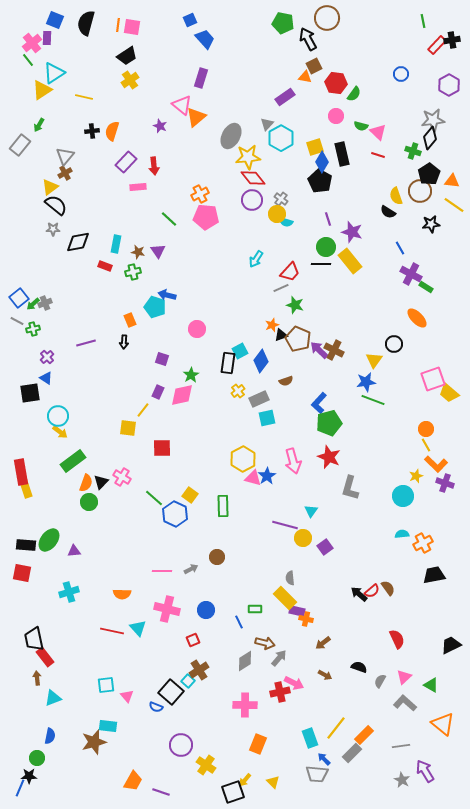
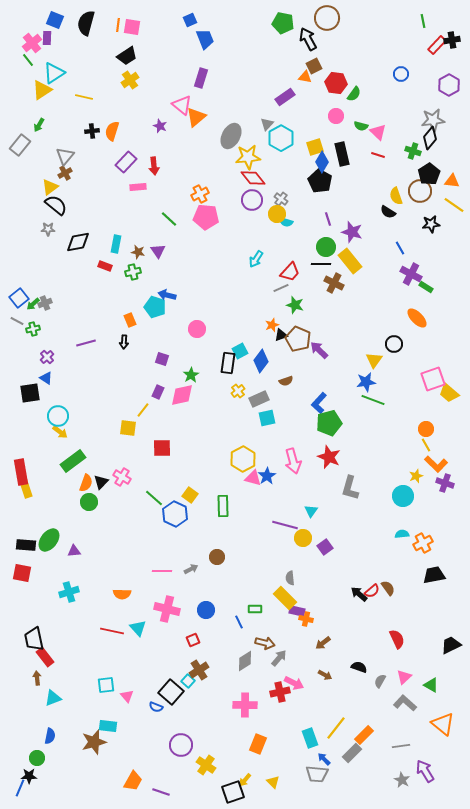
blue trapezoid at (205, 39): rotated 20 degrees clockwise
gray star at (53, 229): moved 5 px left
brown cross at (334, 350): moved 67 px up
